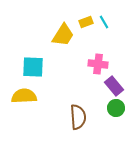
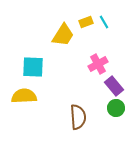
pink cross: rotated 36 degrees counterclockwise
